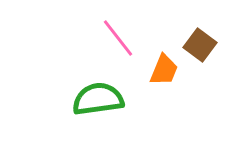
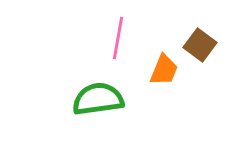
pink line: rotated 48 degrees clockwise
